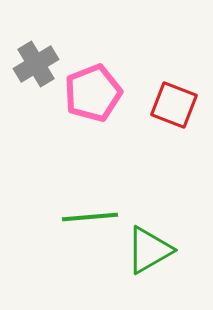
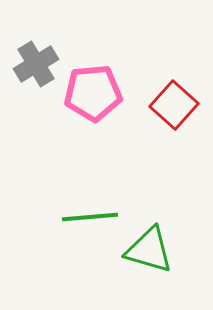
pink pentagon: rotated 16 degrees clockwise
red square: rotated 21 degrees clockwise
green triangle: rotated 46 degrees clockwise
